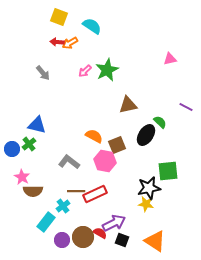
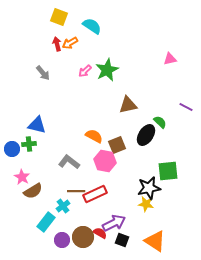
red arrow: moved 2 px down; rotated 72 degrees clockwise
green cross: rotated 32 degrees clockwise
brown semicircle: rotated 30 degrees counterclockwise
